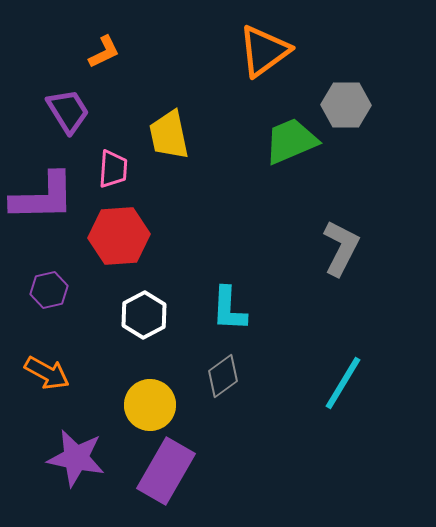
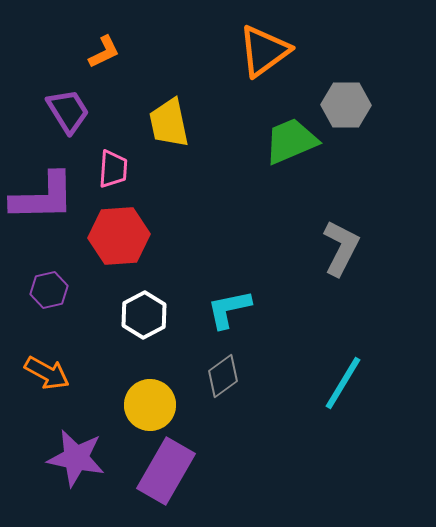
yellow trapezoid: moved 12 px up
cyan L-shape: rotated 75 degrees clockwise
